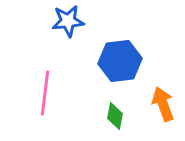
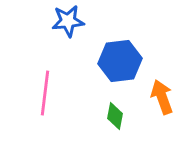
orange arrow: moved 1 px left, 7 px up
